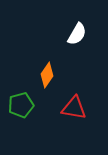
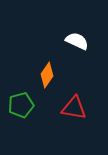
white semicircle: moved 7 px down; rotated 95 degrees counterclockwise
